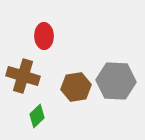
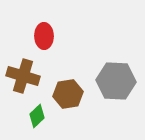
brown hexagon: moved 8 px left, 7 px down
